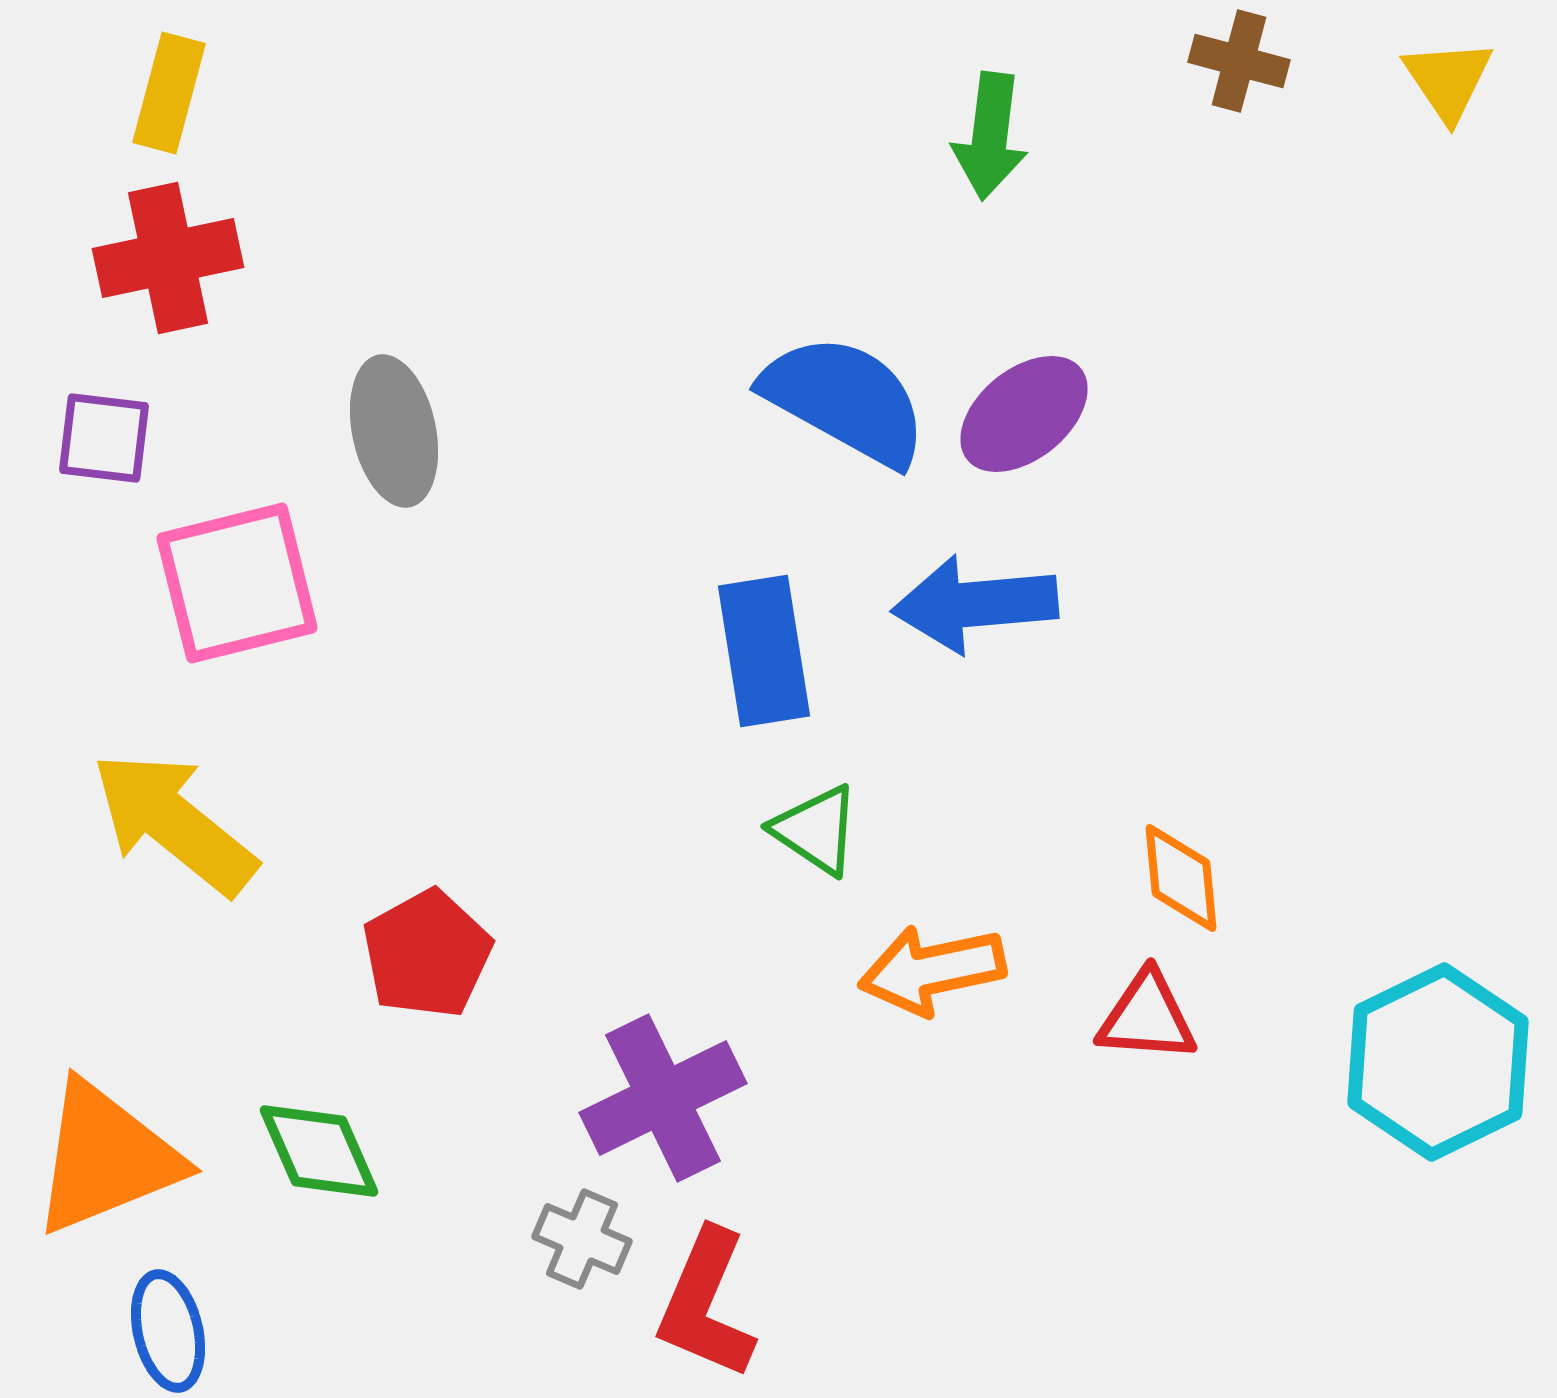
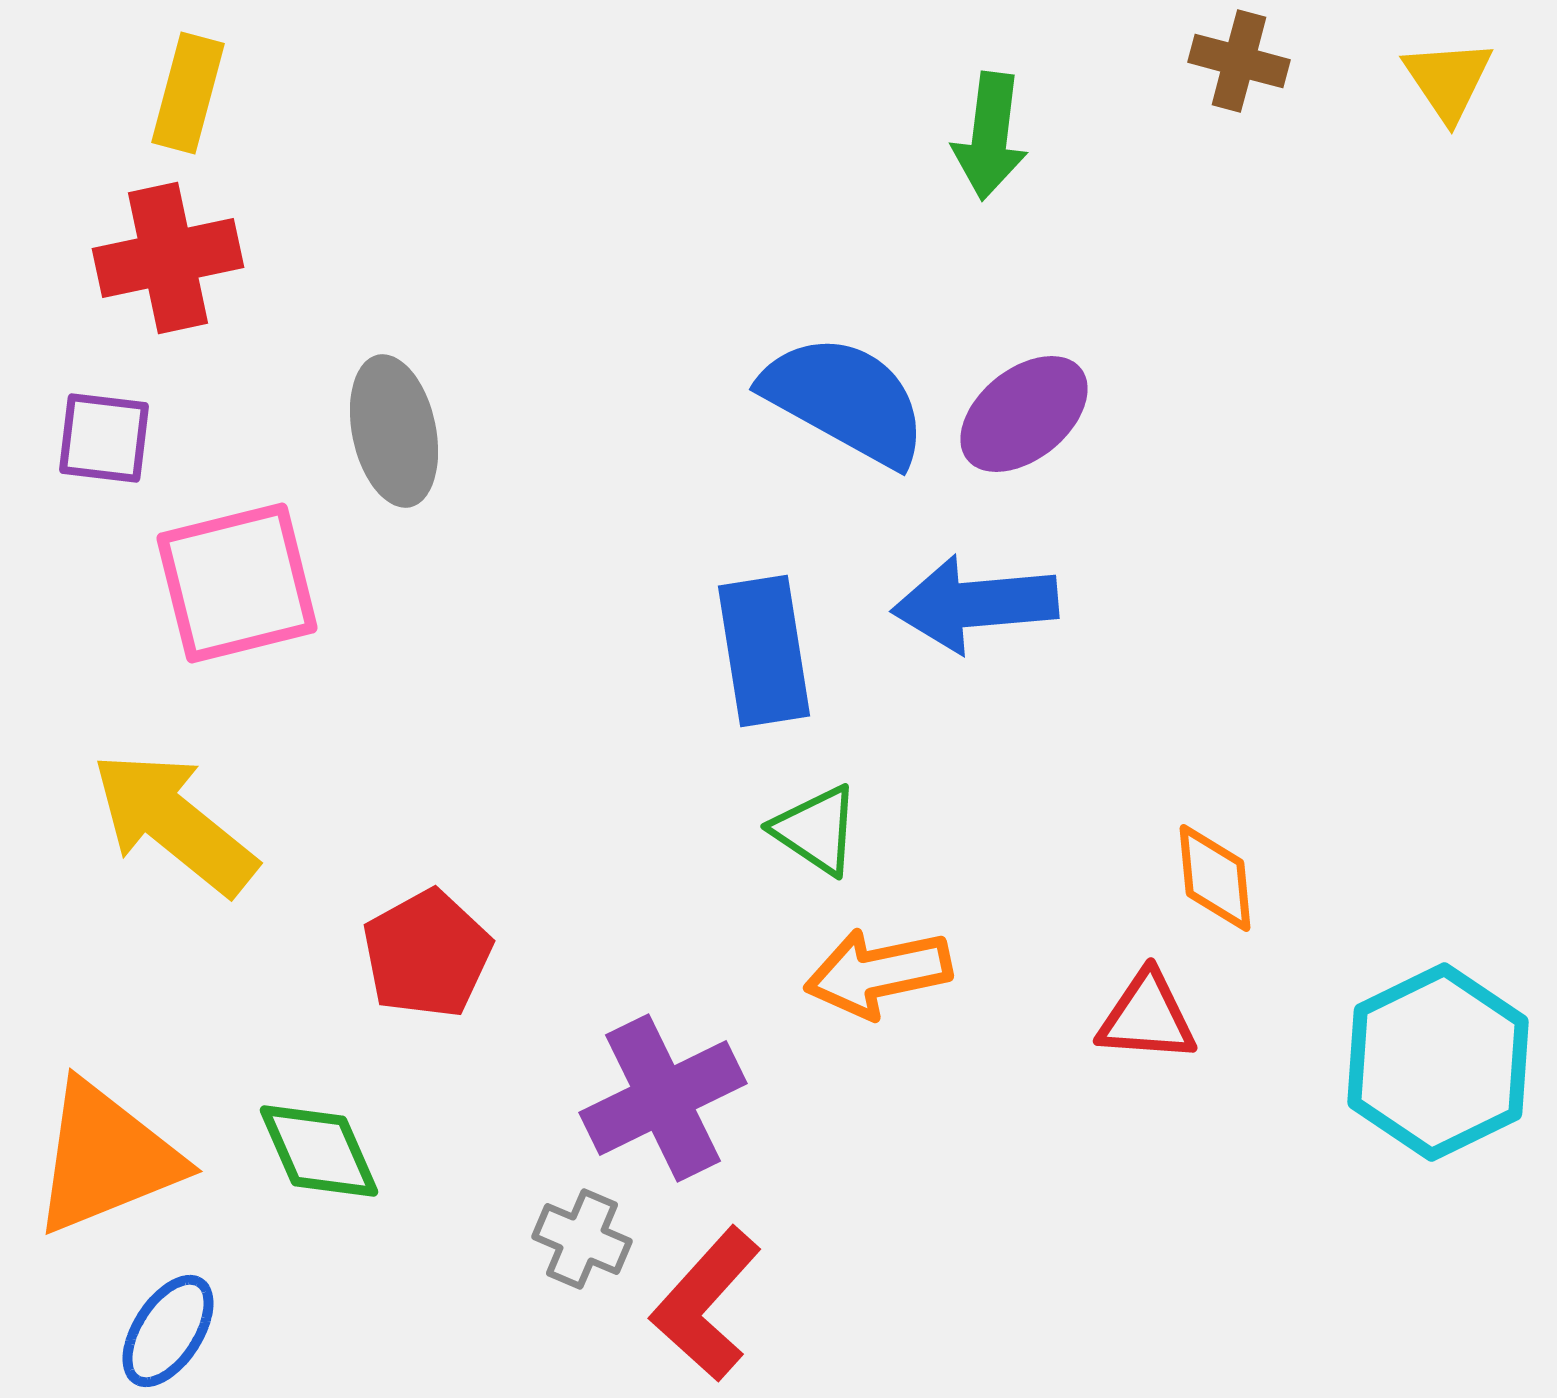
yellow rectangle: moved 19 px right
orange diamond: moved 34 px right
orange arrow: moved 54 px left, 3 px down
red L-shape: rotated 19 degrees clockwise
blue ellipse: rotated 46 degrees clockwise
